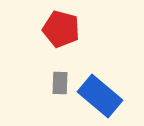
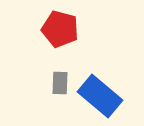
red pentagon: moved 1 px left
